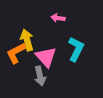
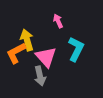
pink arrow: moved 3 px down; rotated 56 degrees clockwise
